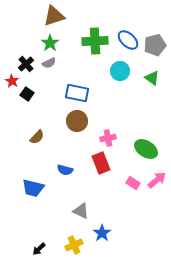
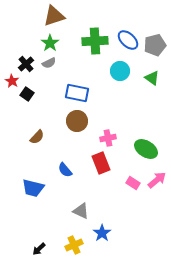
blue semicircle: rotated 35 degrees clockwise
